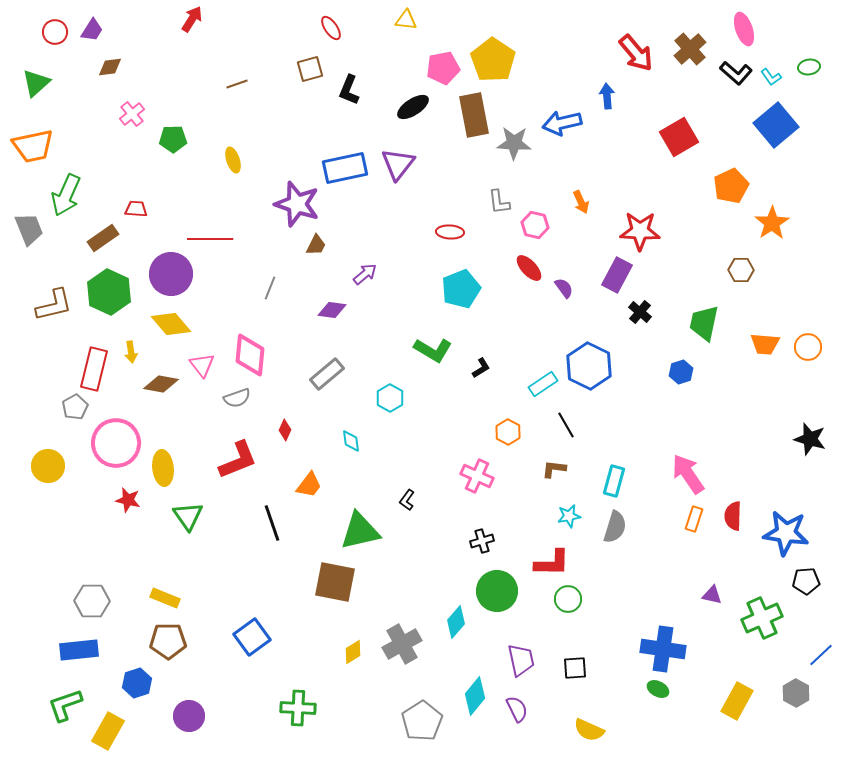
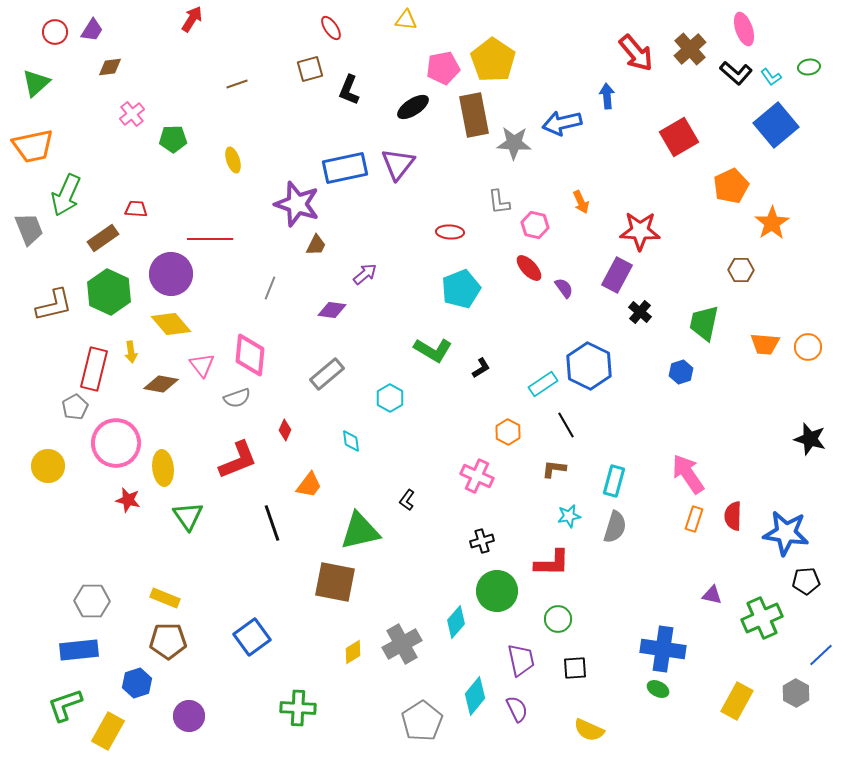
green circle at (568, 599): moved 10 px left, 20 px down
